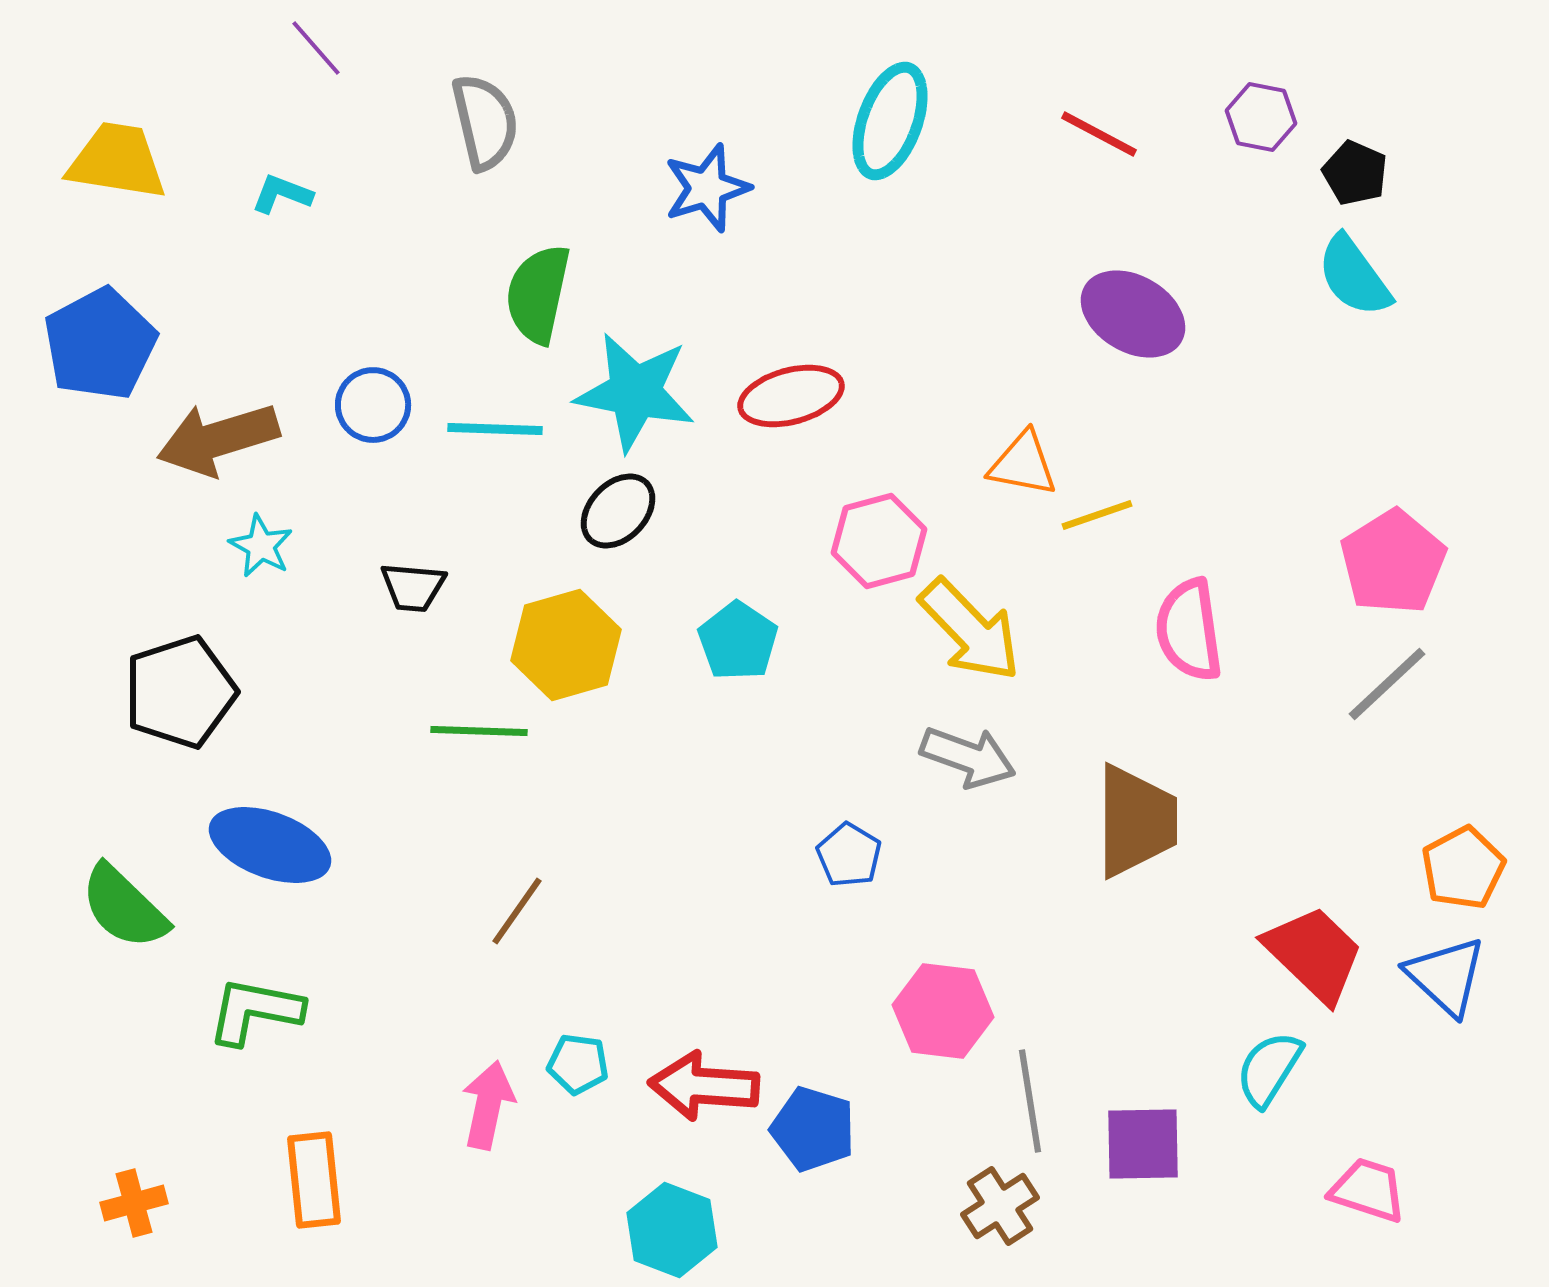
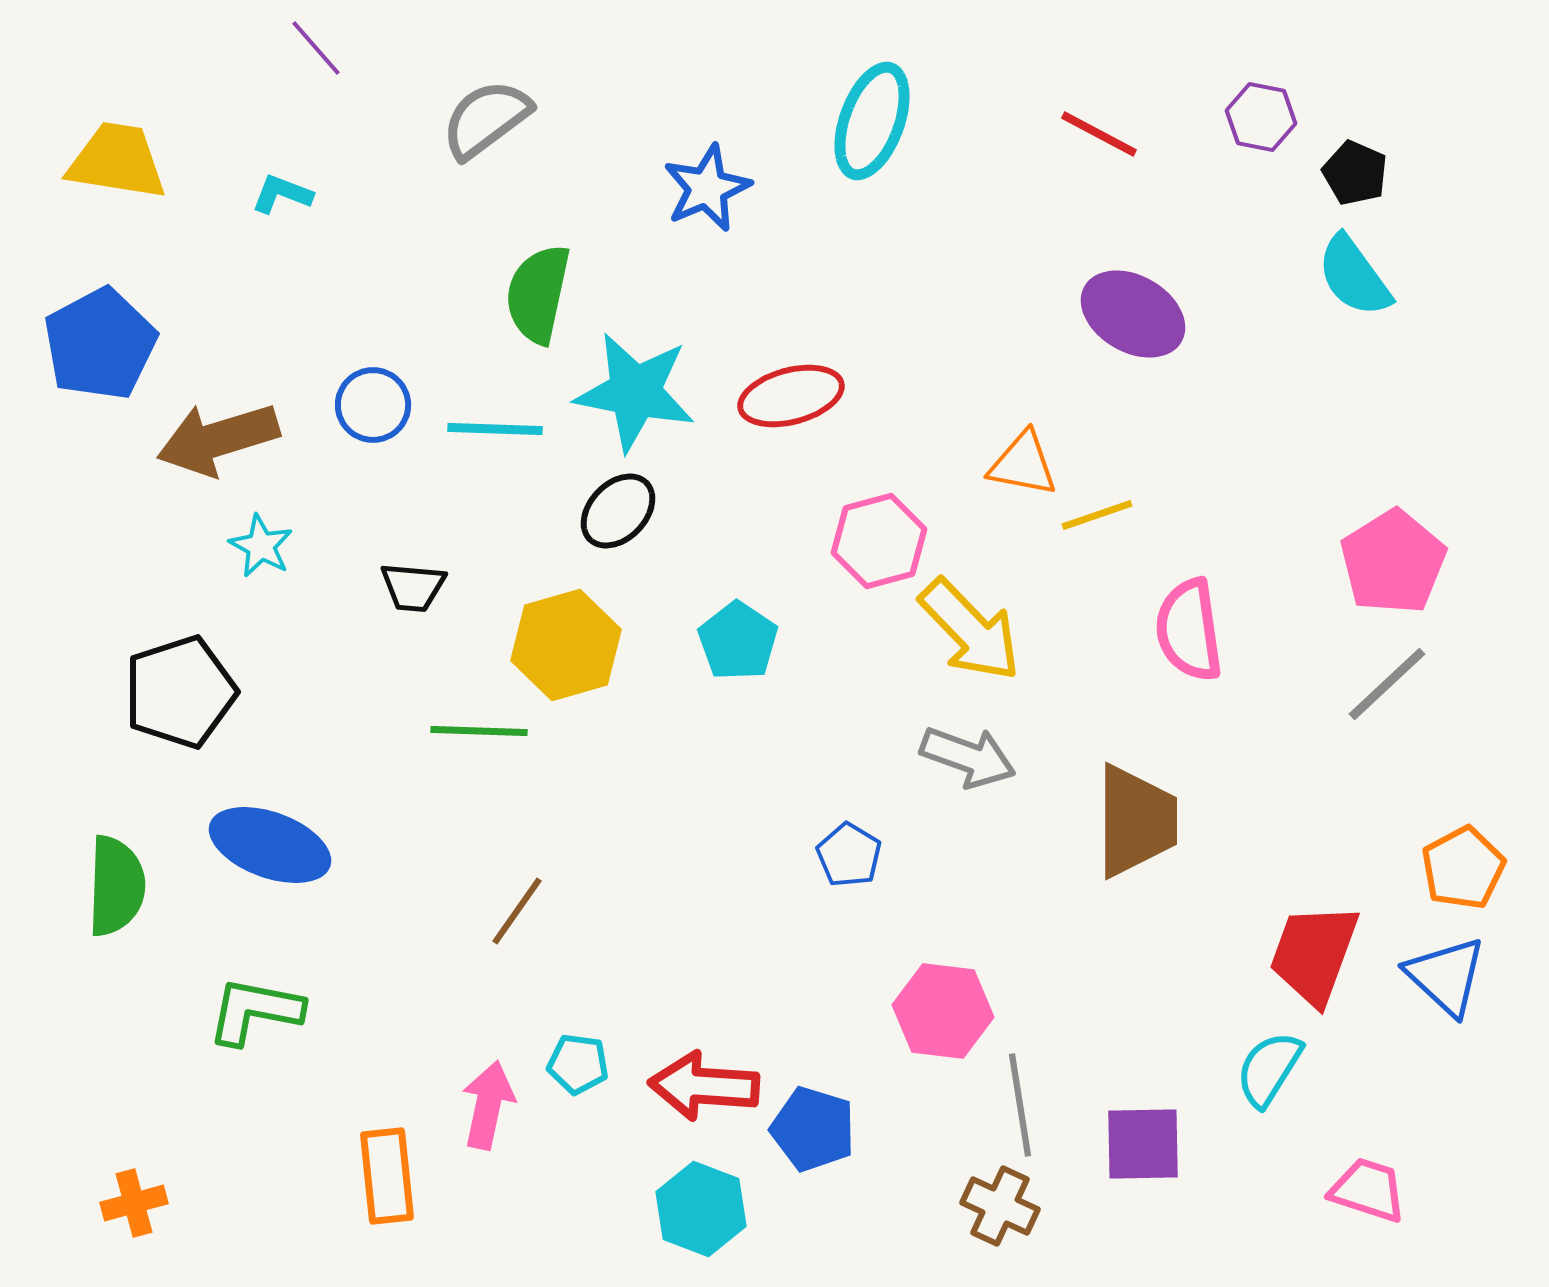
cyan ellipse at (890, 121): moved 18 px left
gray semicircle at (485, 122): moved 1 px right, 3 px up; rotated 114 degrees counterclockwise
blue star at (707, 188): rotated 6 degrees counterclockwise
green semicircle at (124, 907): moved 8 px left, 21 px up; rotated 132 degrees counterclockwise
red trapezoid at (1314, 954): rotated 114 degrees counterclockwise
gray line at (1030, 1101): moved 10 px left, 4 px down
orange rectangle at (314, 1180): moved 73 px right, 4 px up
brown cross at (1000, 1206): rotated 32 degrees counterclockwise
cyan hexagon at (672, 1230): moved 29 px right, 21 px up
